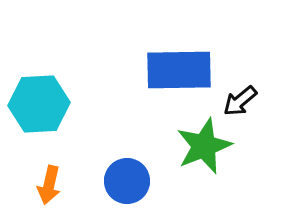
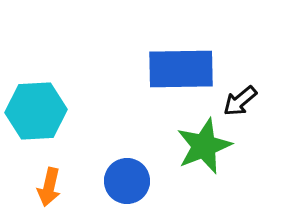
blue rectangle: moved 2 px right, 1 px up
cyan hexagon: moved 3 px left, 7 px down
orange arrow: moved 2 px down
